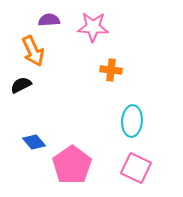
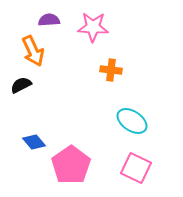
cyan ellipse: rotated 60 degrees counterclockwise
pink pentagon: moved 1 px left
